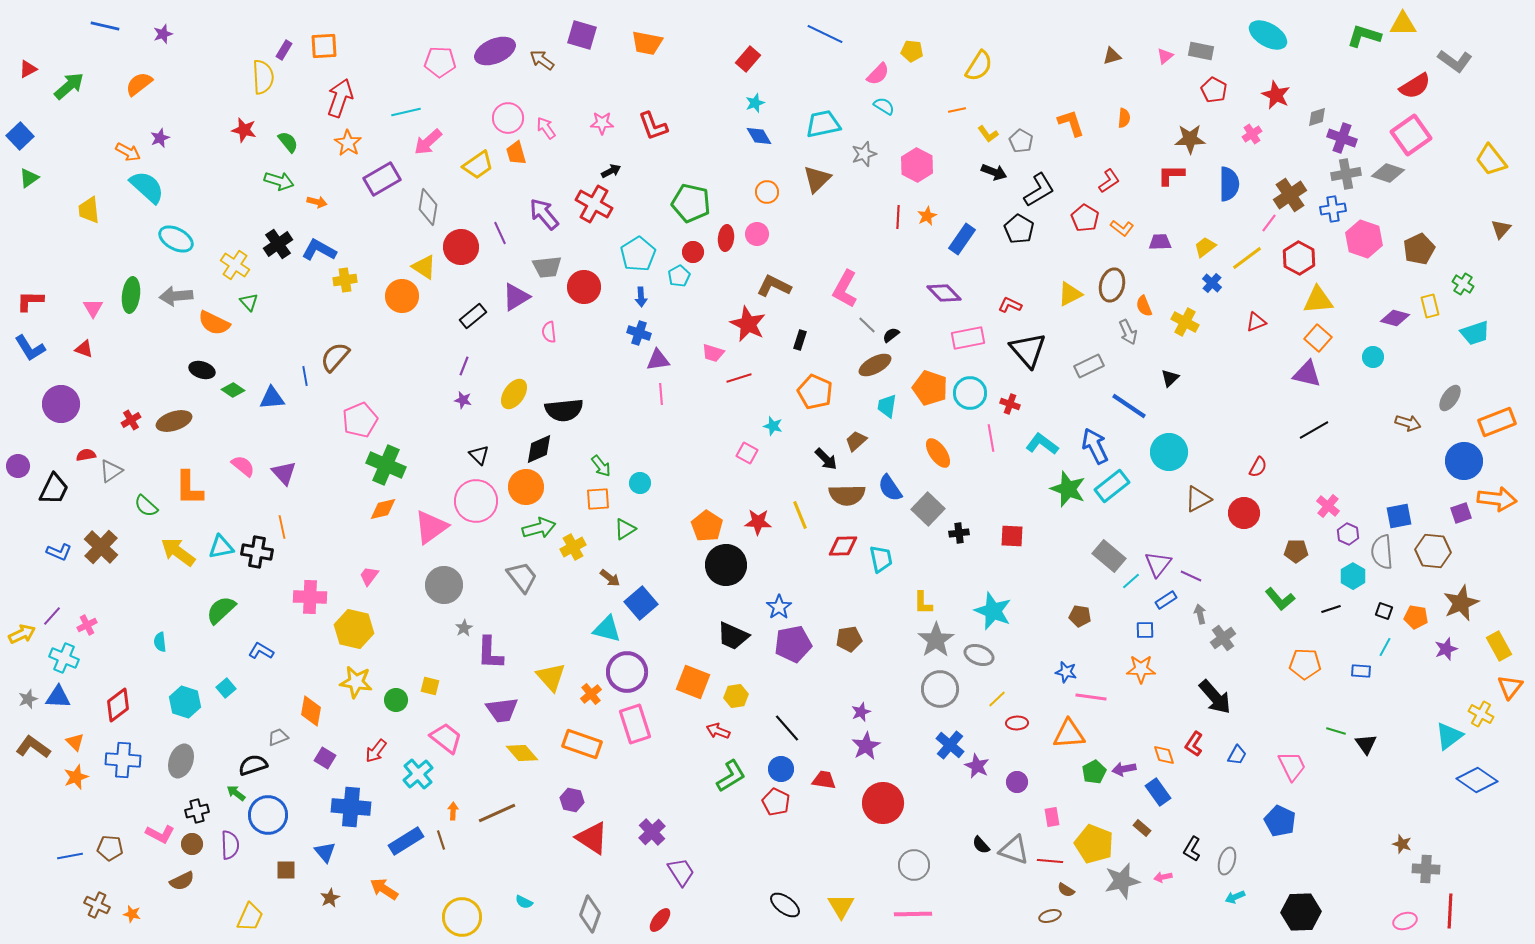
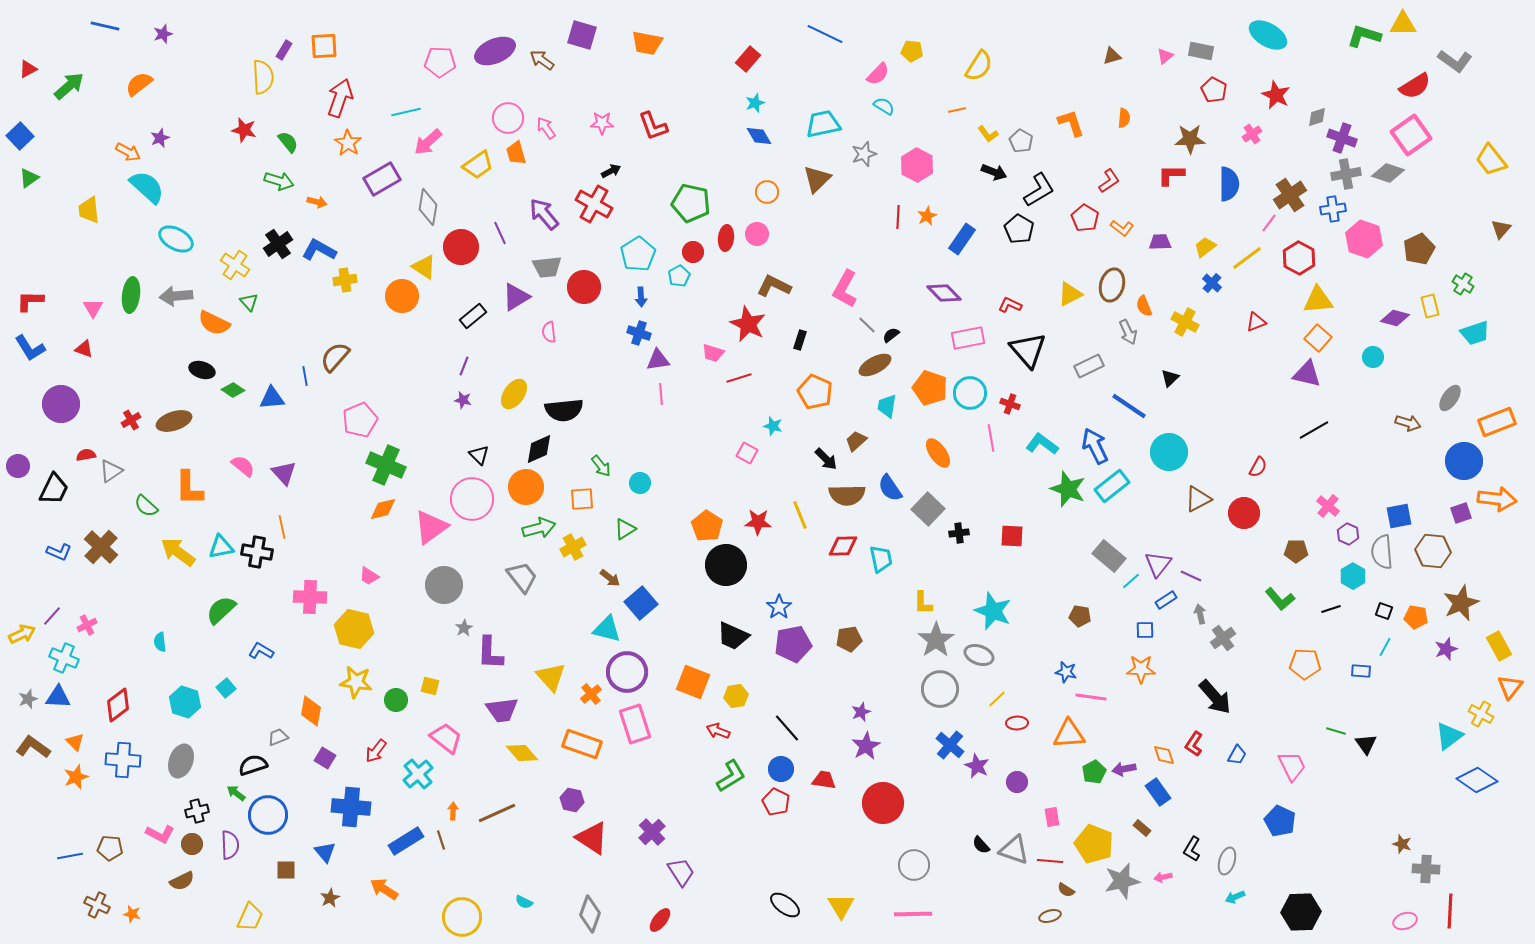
orange square at (598, 499): moved 16 px left
pink circle at (476, 501): moved 4 px left, 2 px up
pink trapezoid at (369, 576): rotated 95 degrees counterclockwise
